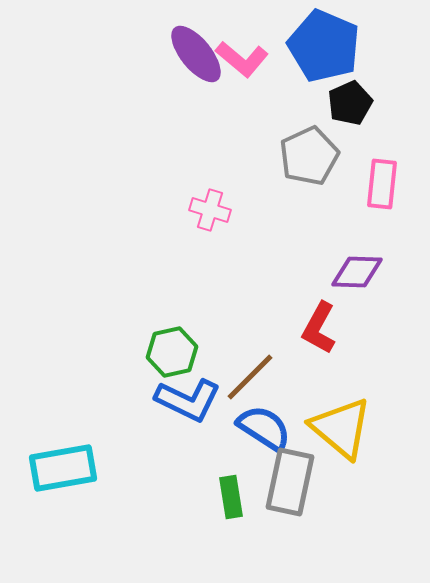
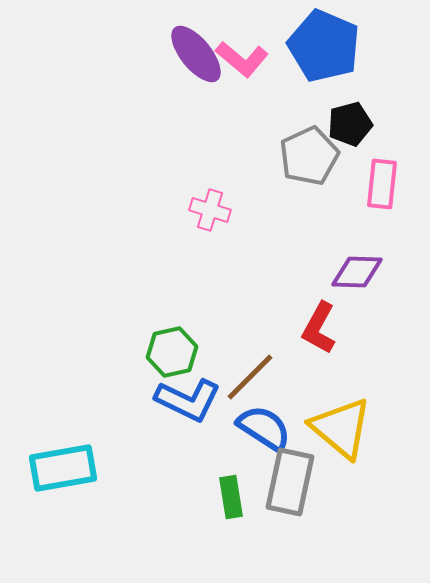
black pentagon: moved 21 px down; rotated 9 degrees clockwise
